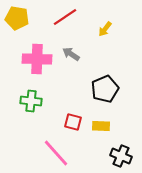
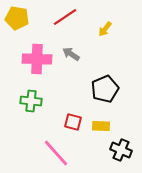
black cross: moved 6 px up
